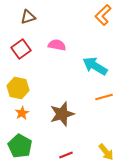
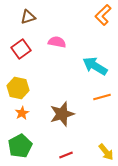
pink semicircle: moved 3 px up
orange line: moved 2 px left
green pentagon: rotated 15 degrees clockwise
